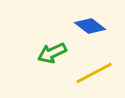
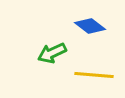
yellow line: moved 2 px down; rotated 33 degrees clockwise
